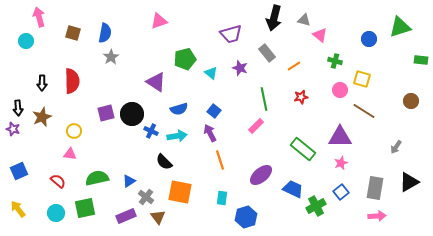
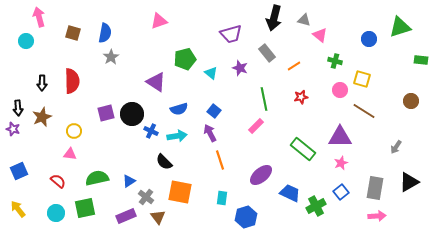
blue trapezoid at (293, 189): moved 3 px left, 4 px down
